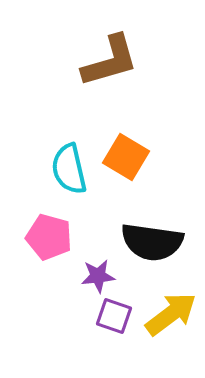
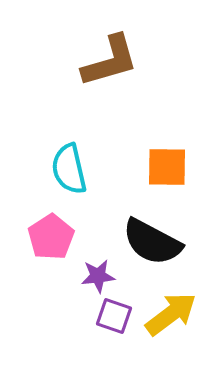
orange square: moved 41 px right, 10 px down; rotated 30 degrees counterclockwise
pink pentagon: moved 2 px right; rotated 24 degrees clockwise
black semicircle: rotated 20 degrees clockwise
